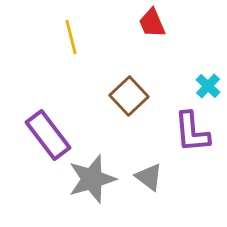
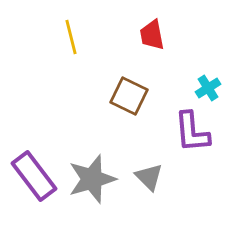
red trapezoid: moved 12 px down; rotated 12 degrees clockwise
cyan cross: moved 2 px down; rotated 15 degrees clockwise
brown square: rotated 21 degrees counterclockwise
purple rectangle: moved 14 px left, 41 px down
gray triangle: rotated 8 degrees clockwise
